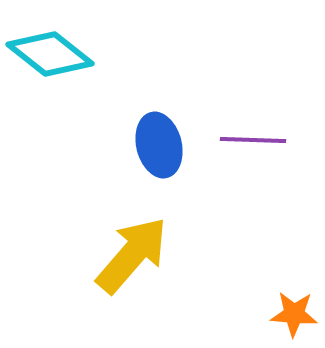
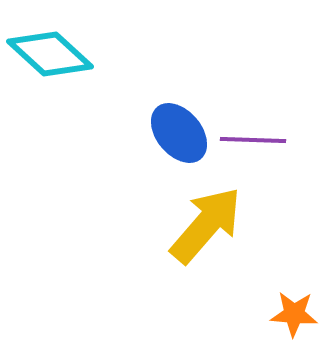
cyan diamond: rotated 4 degrees clockwise
blue ellipse: moved 20 px right, 12 px up; rotated 26 degrees counterclockwise
yellow arrow: moved 74 px right, 30 px up
